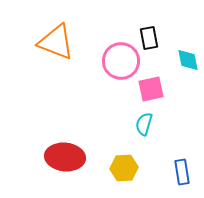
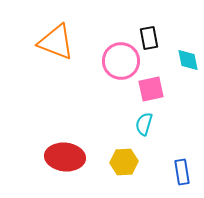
yellow hexagon: moved 6 px up
